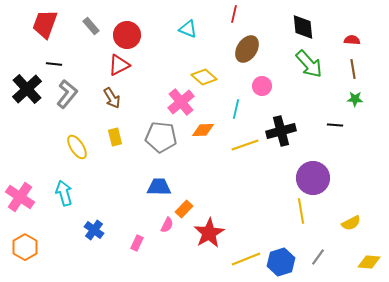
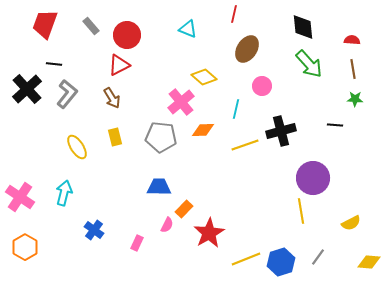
cyan arrow at (64, 193): rotated 30 degrees clockwise
